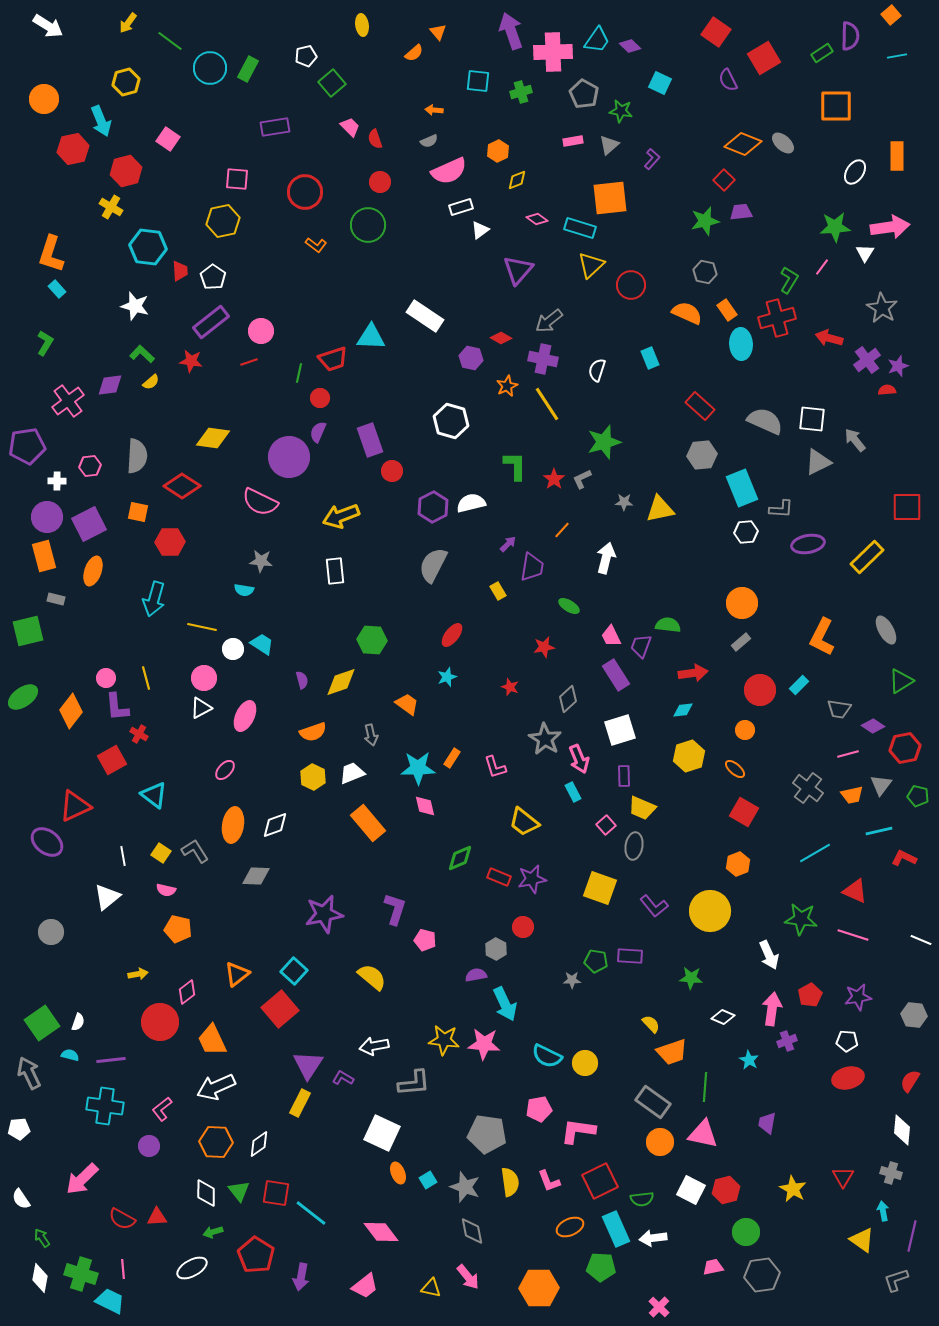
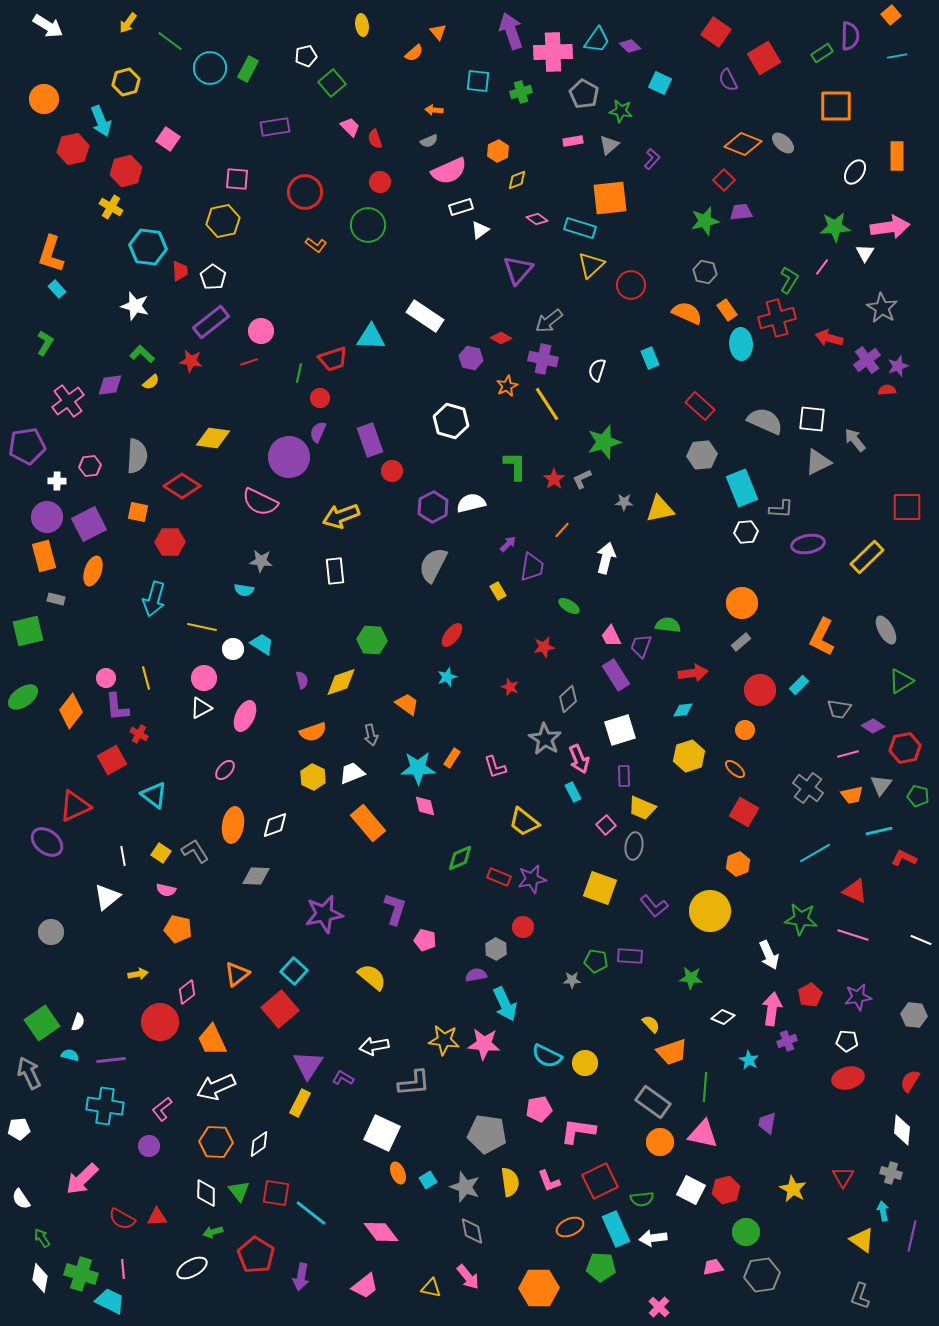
gray L-shape at (896, 1280): moved 36 px left, 16 px down; rotated 52 degrees counterclockwise
